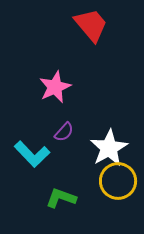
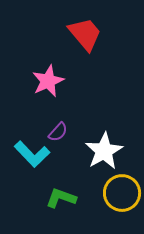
red trapezoid: moved 6 px left, 9 px down
pink star: moved 7 px left, 6 px up
purple semicircle: moved 6 px left
white star: moved 5 px left, 3 px down
yellow circle: moved 4 px right, 12 px down
